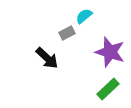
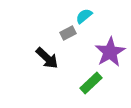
gray rectangle: moved 1 px right
purple star: rotated 24 degrees clockwise
green rectangle: moved 17 px left, 6 px up
